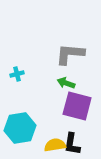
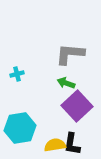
purple square: rotated 32 degrees clockwise
